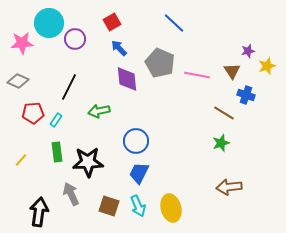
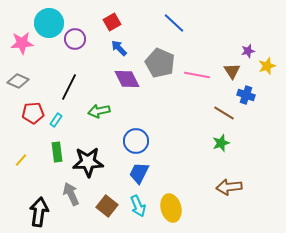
purple diamond: rotated 20 degrees counterclockwise
brown square: moved 2 px left; rotated 20 degrees clockwise
